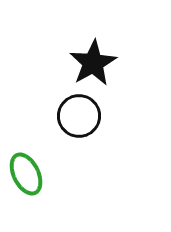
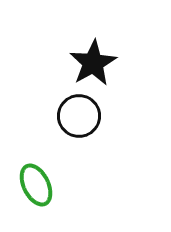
green ellipse: moved 10 px right, 11 px down
